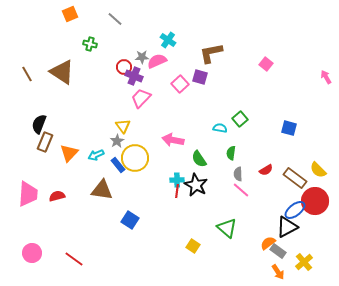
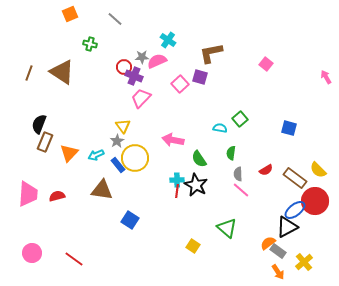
brown line at (27, 74): moved 2 px right, 1 px up; rotated 49 degrees clockwise
